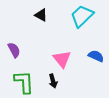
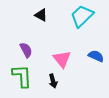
purple semicircle: moved 12 px right
green L-shape: moved 2 px left, 6 px up
